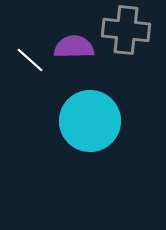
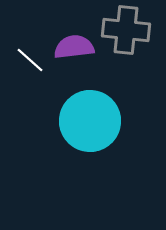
purple semicircle: rotated 6 degrees counterclockwise
